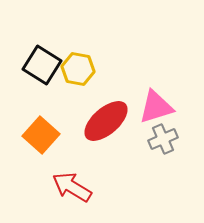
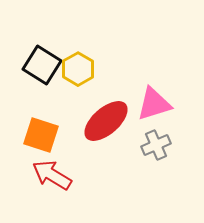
yellow hexagon: rotated 20 degrees clockwise
pink triangle: moved 2 px left, 3 px up
orange square: rotated 24 degrees counterclockwise
gray cross: moved 7 px left, 6 px down
red arrow: moved 20 px left, 12 px up
